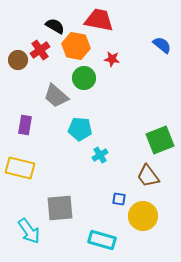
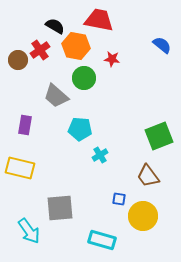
green square: moved 1 px left, 4 px up
